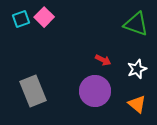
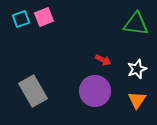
pink square: rotated 24 degrees clockwise
green triangle: rotated 12 degrees counterclockwise
gray rectangle: rotated 8 degrees counterclockwise
orange triangle: moved 4 px up; rotated 24 degrees clockwise
